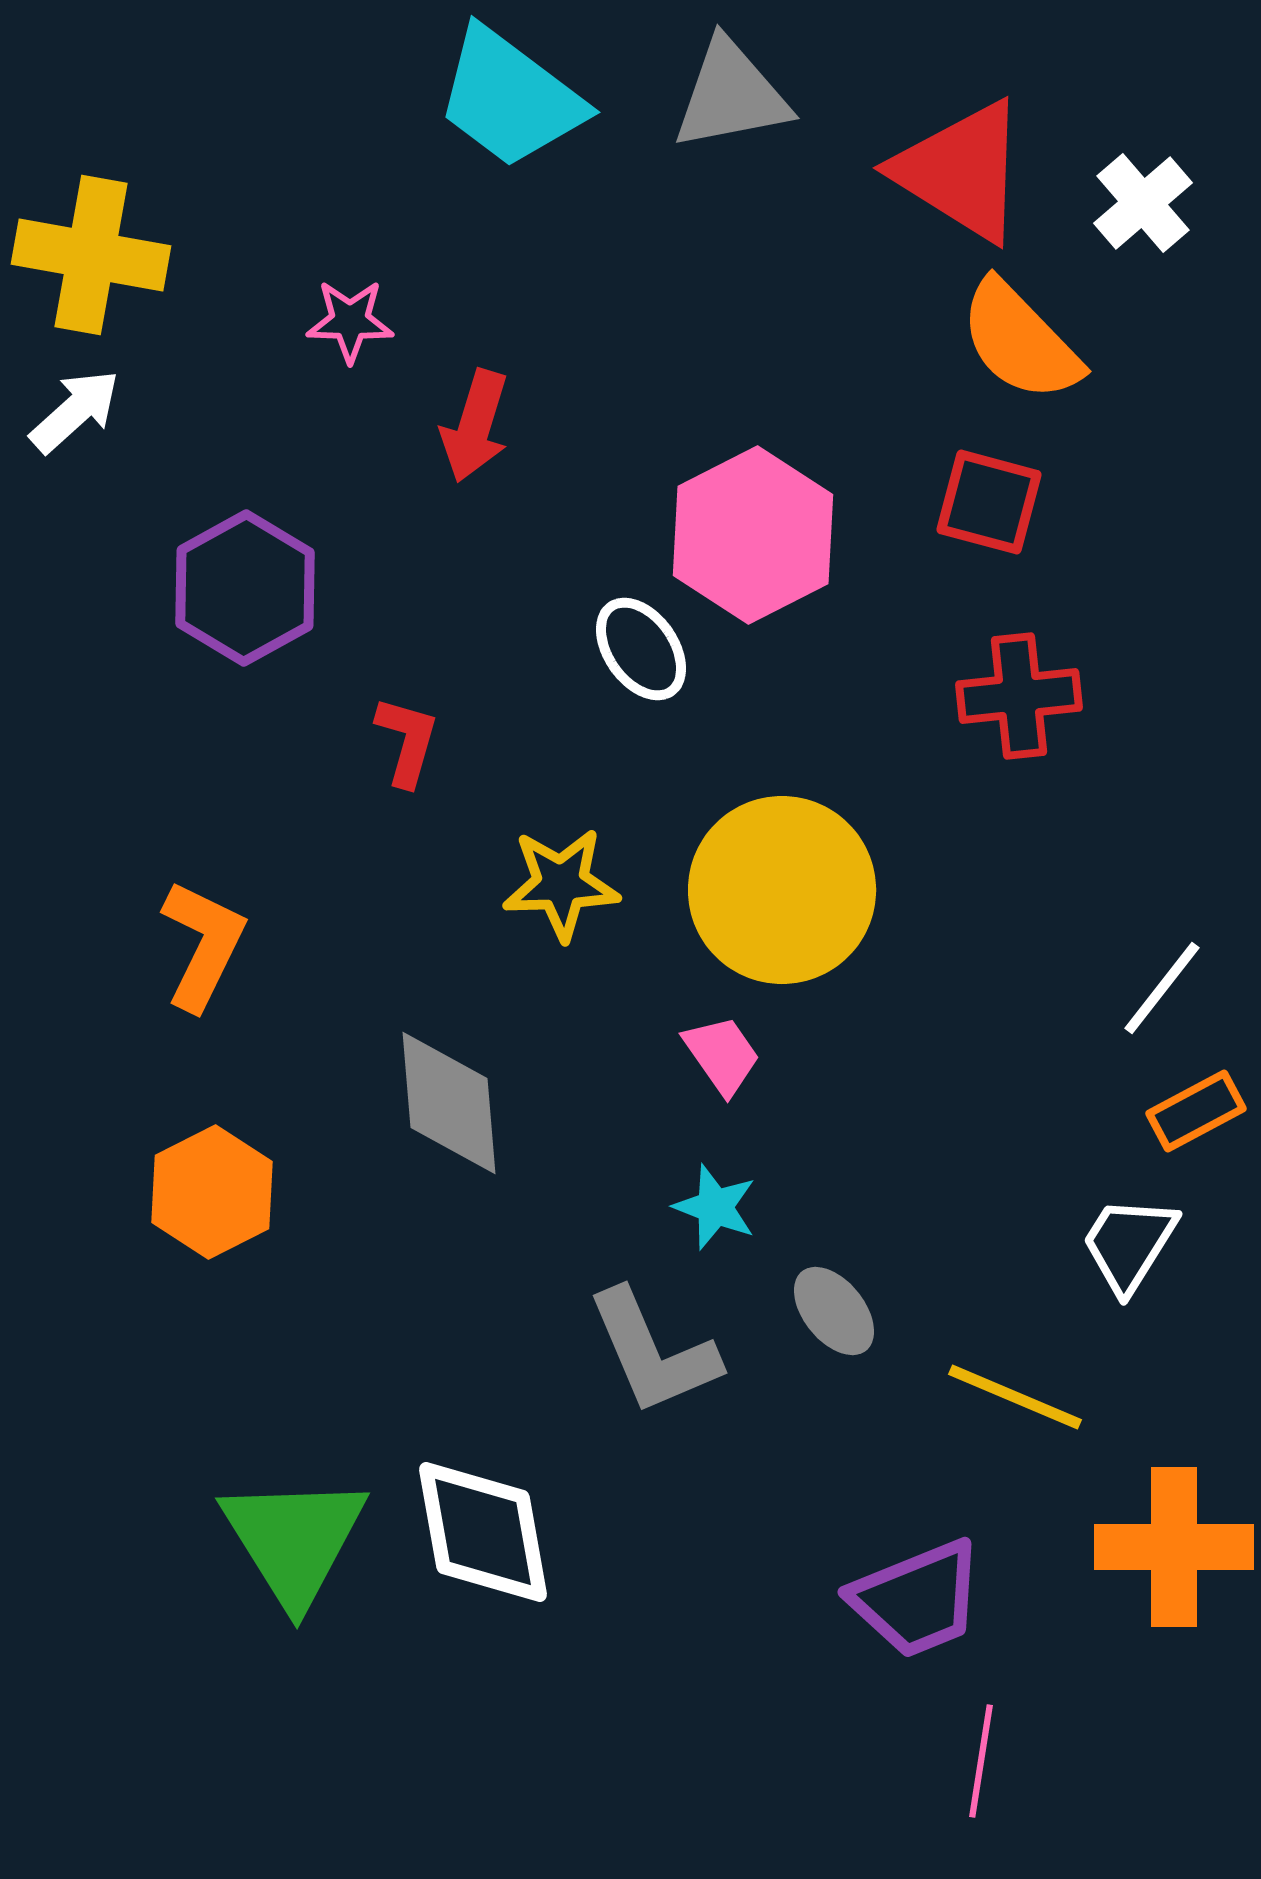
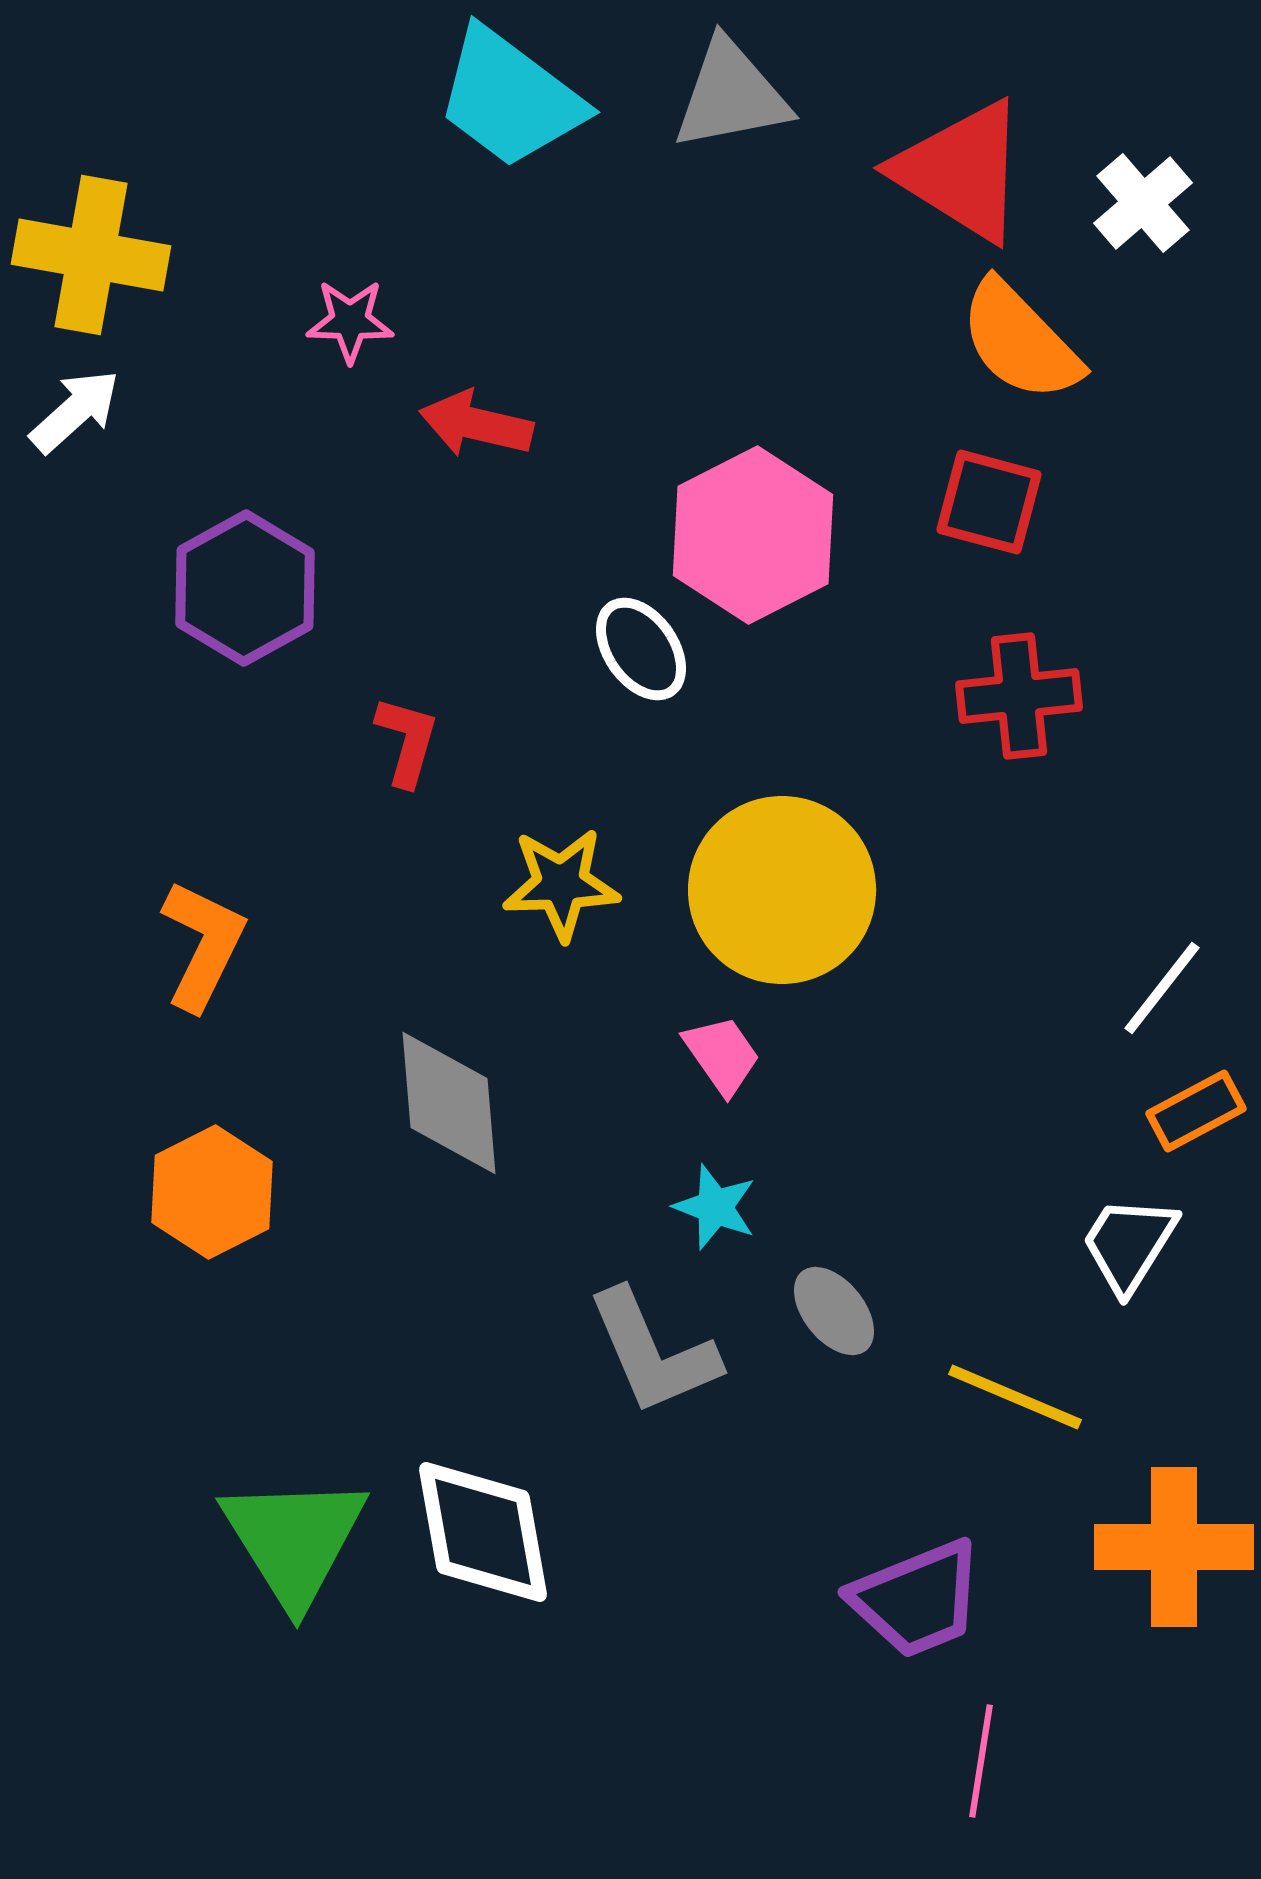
red arrow: moved 1 px right, 2 px up; rotated 86 degrees clockwise
